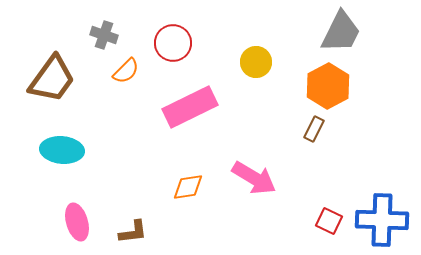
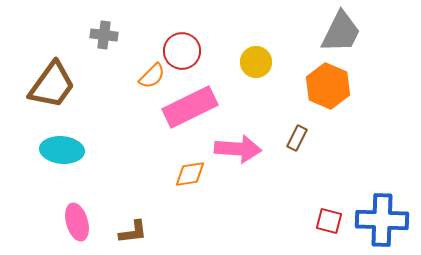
gray cross: rotated 12 degrees counterclockwise
red circle: moved 9 px right, 8 px down
orange semicircle: moved 26 px right, 5 px down
brown trapezoid: moved 6 px down
orange hexagon: rotated 9 degrees counterclockwise
brown rectangle: moved 17 px left, 9 px down
pink arrow: moved 16 px left, 29 px up; rotated 27 degrees counterclockwise
orange diamond: moved 2 px right, 13 px up
red square: rotated 12 degrees counterclockwise
